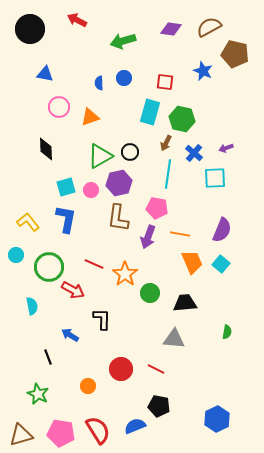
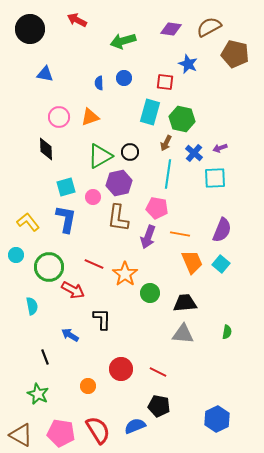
blue star at (203, 71): moved 15 px left, 7 px up
pink circle at (59, 107): moved 10 px down
purple arrow at (226, 148): moved 6 px left
pink circle at (91, 190): moved 2 px right, 7 px down
gray triangle at (174, 339): moved 9 px right, 5 px up
black line at (48, 357): moved 3 px left
red line at (156, 369): moved 2 px right, 3 px down
brown triangle at (21, 435): rotated 45 degrees clockwise
